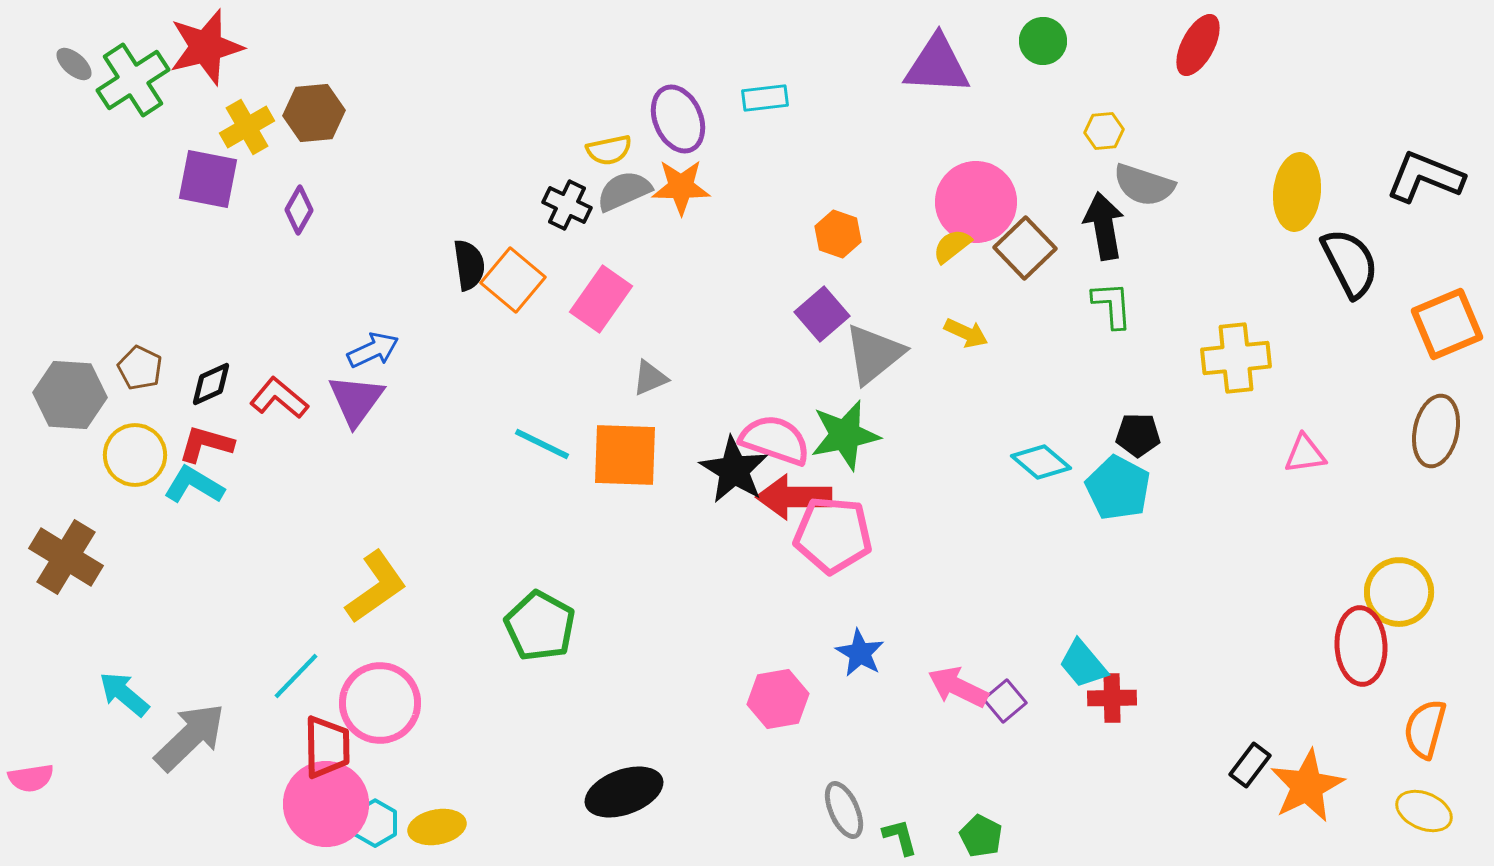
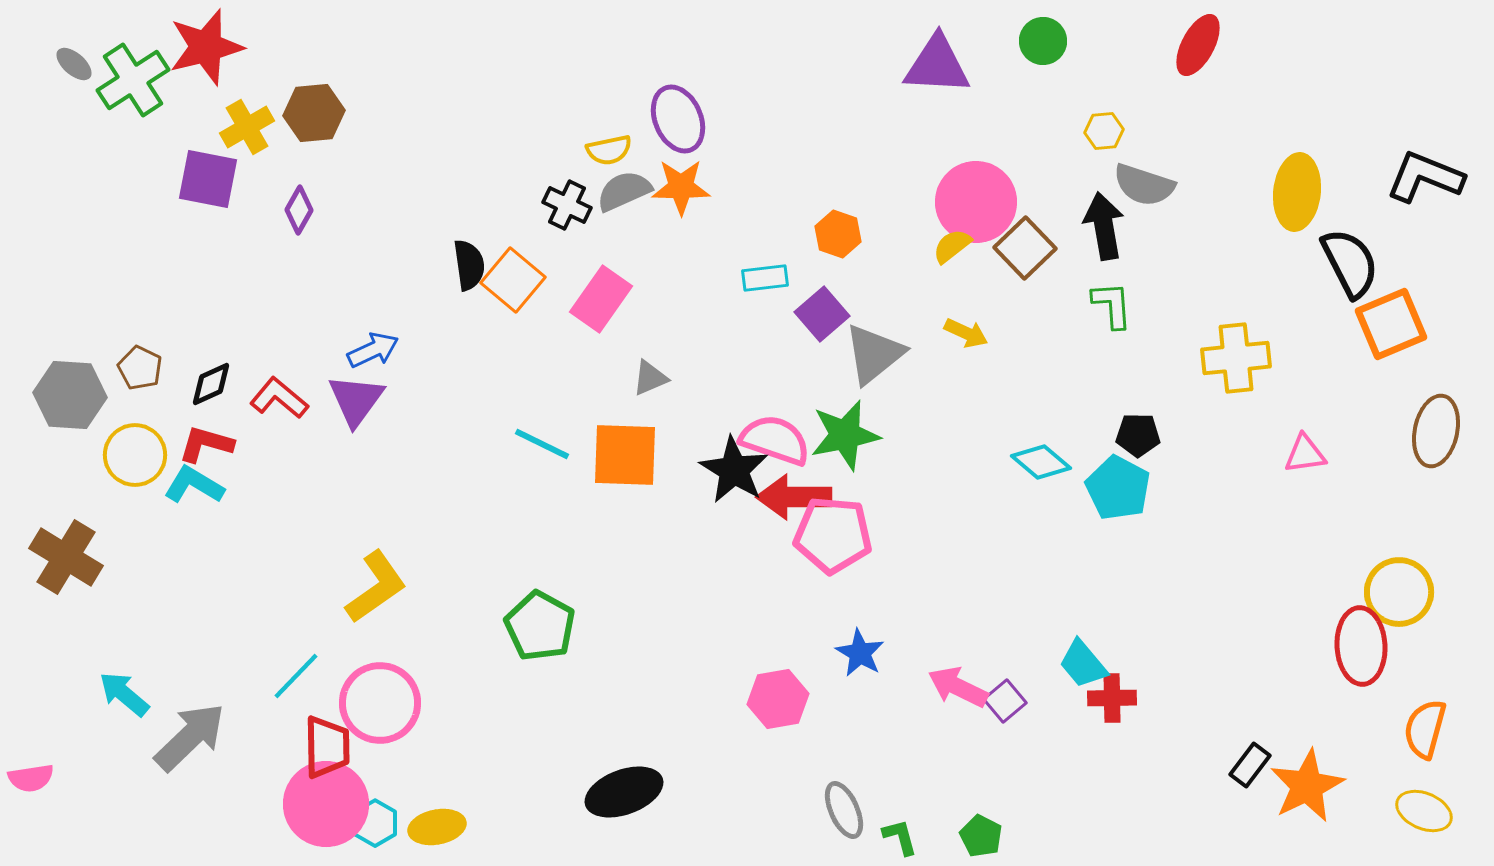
cyan rectangle at (765, 98): moved 180 px down
orange square at (1447, 324): moved 56 px left
